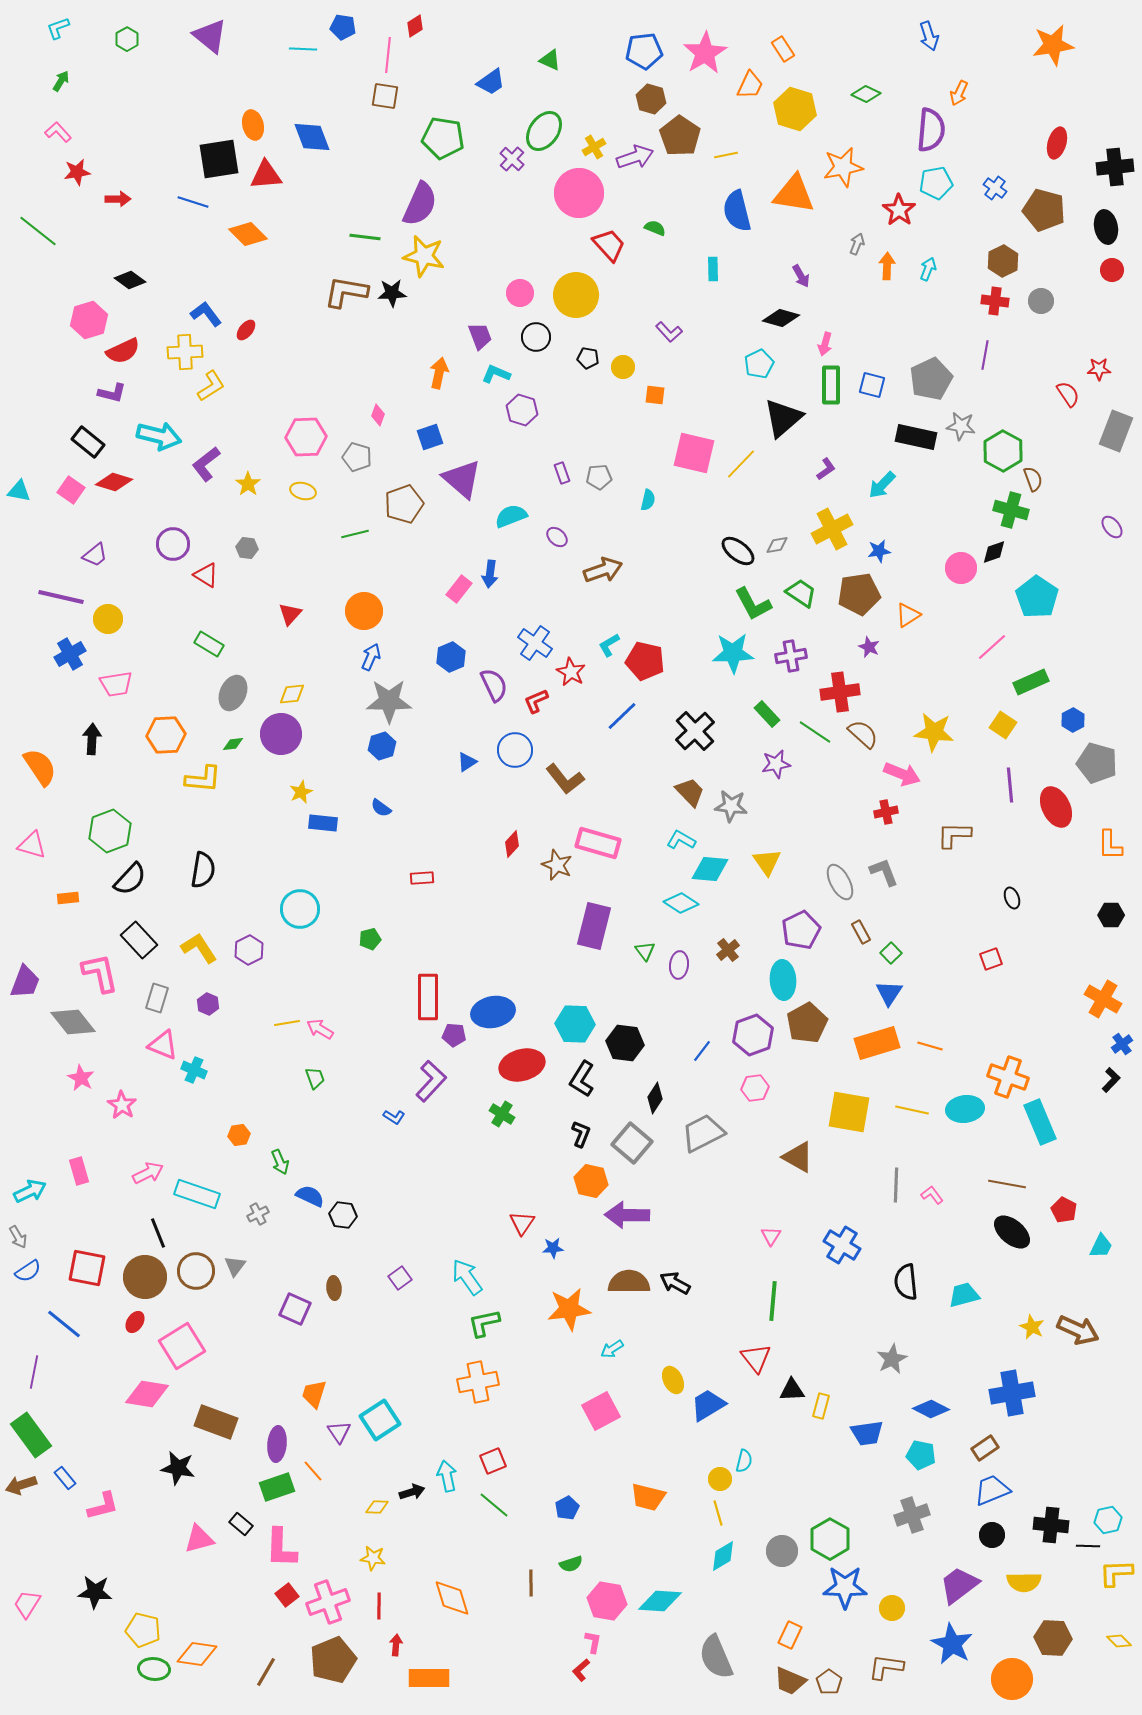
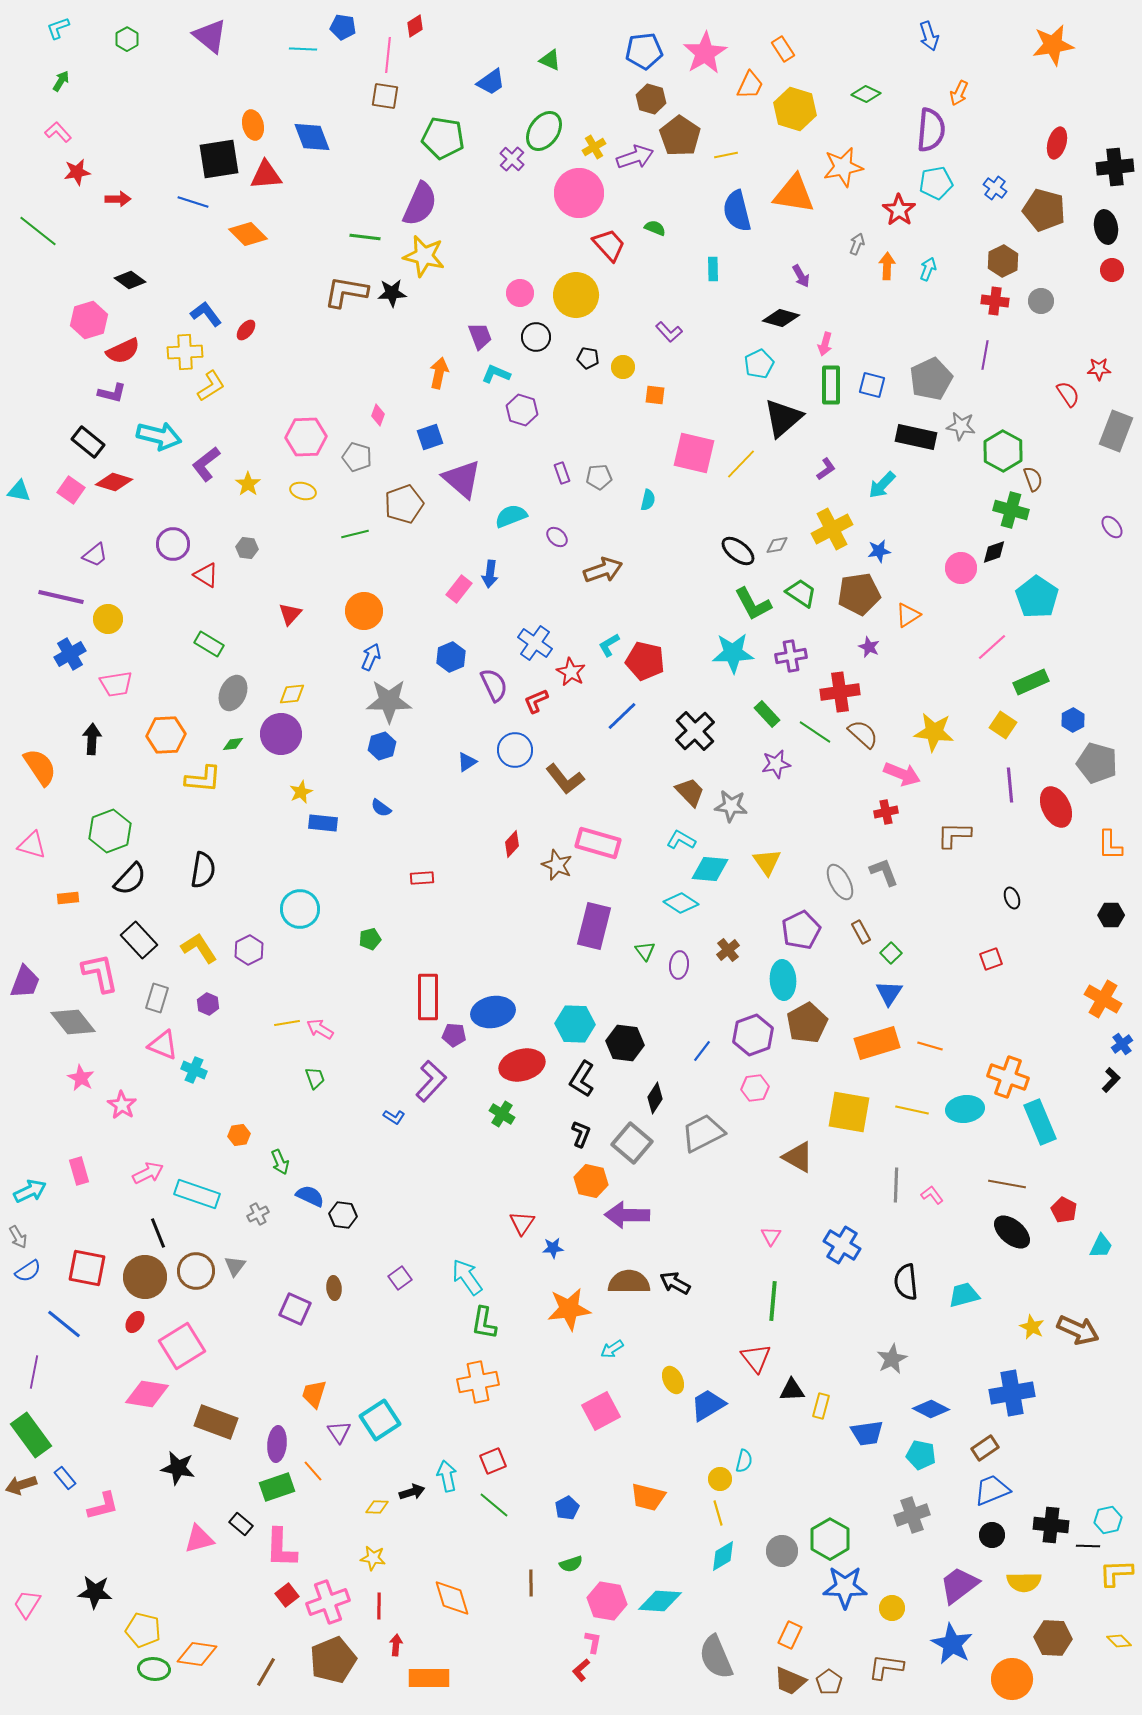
green L-shape at (484, 1323): rotated 68 degrees counterclockwise
